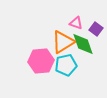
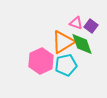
purple square: moved 5 px left, 3 px up
green diamond: moved 1 px left
pink hexagon: rotated 20 degrees counterclockwise
